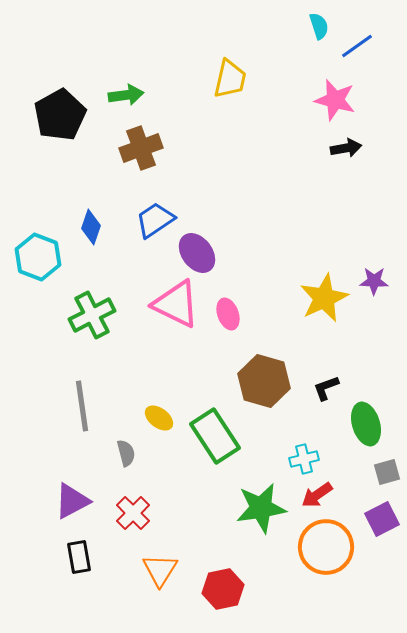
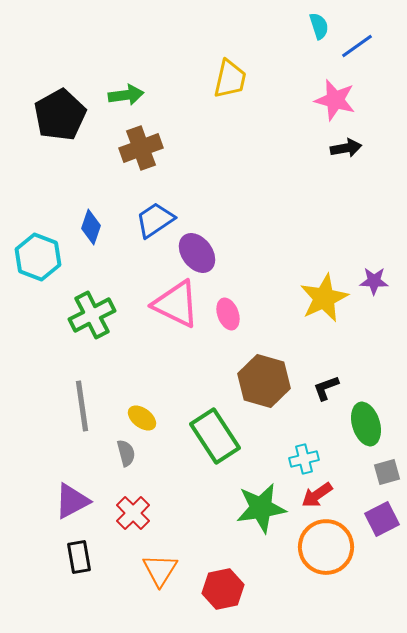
yellow ellipse: moved 17 px left
